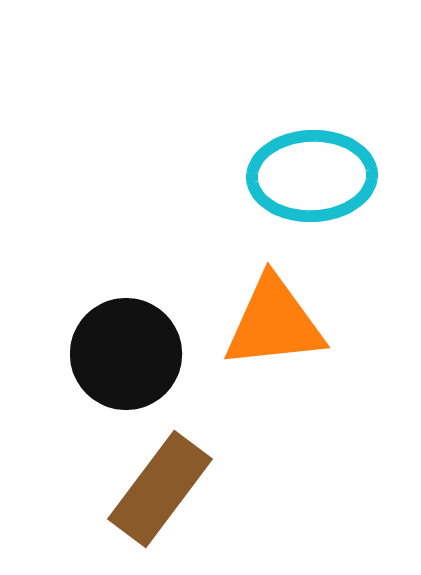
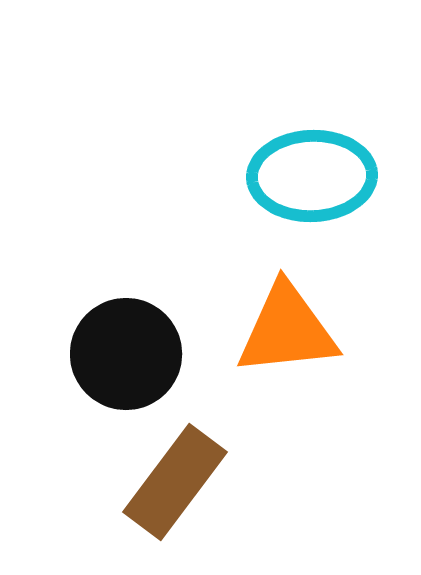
orange triangle: moved 13 px right, 7 px down
brown rectangle: moved 15 px right, 7 px up
